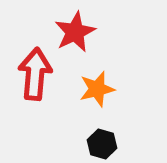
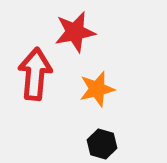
red star: rotated 15 degrees clockwise
